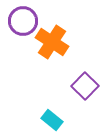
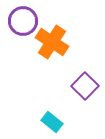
cyan rectangle: moved 2 px down
